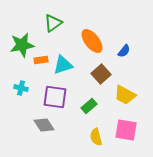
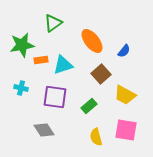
gray diamond: moved 5 px down
